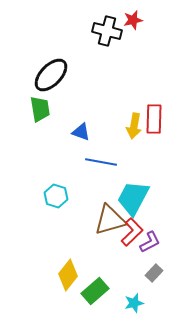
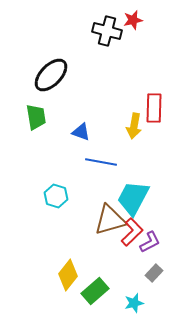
green trapezoid: moved 4 px left, 8 px down
red rectangle: moved 11 px up
